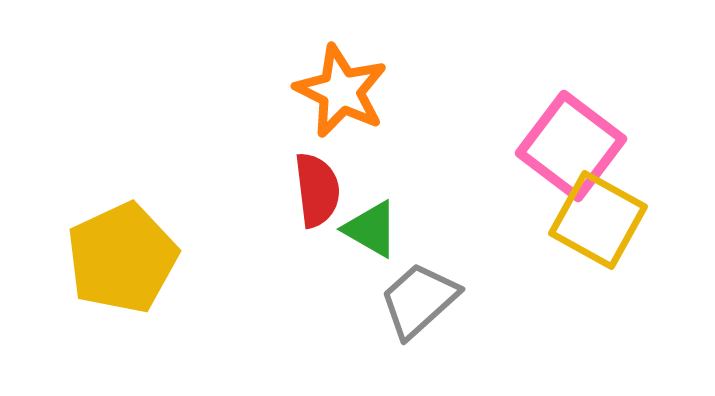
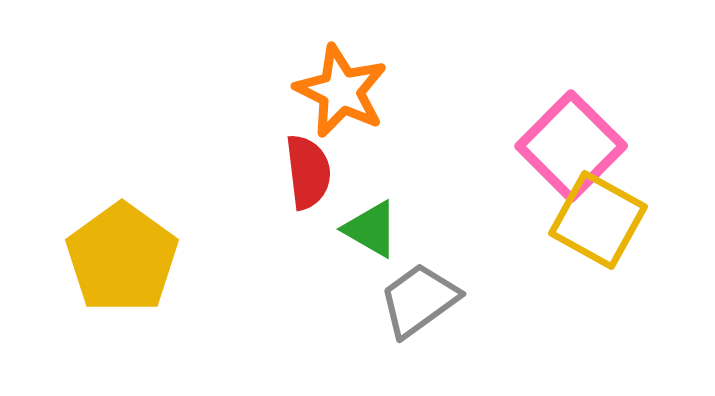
pink square: rotated 8 degrees clockwise
red semicircle: moved 9 px left, 18 px up
yellow pentagon: rotated 11 degrees counterclockwise
gray trapezoid: rotated 6 degrees clockwise
